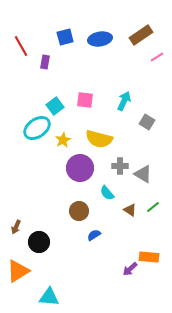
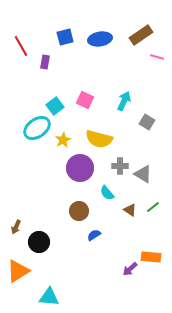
pink line: rotated 48 degrees clockwise
pink square: rotated 18 degrees clockwise
orange rectangle: moved 2 px right
